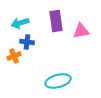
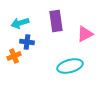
pink triangle: moved 4 px right, 3 px down; rotated 18 degrees counterclockwise
cyan ellipse: moved 12 px right, 15 px up
